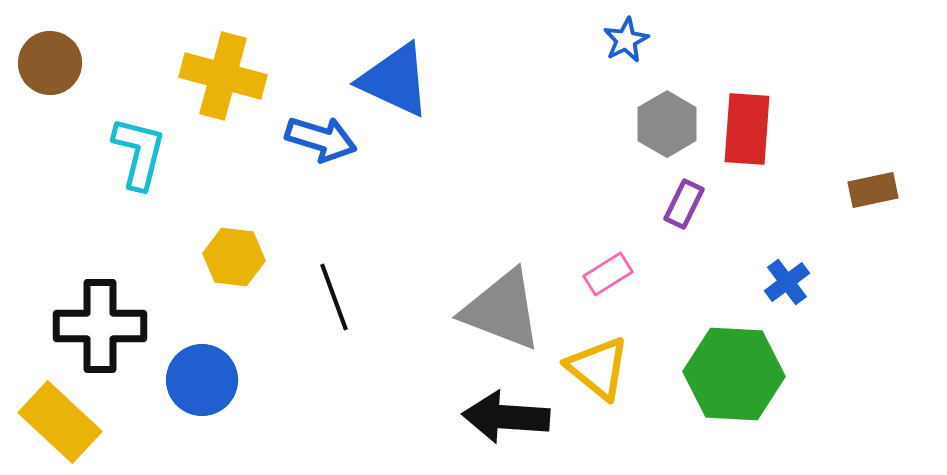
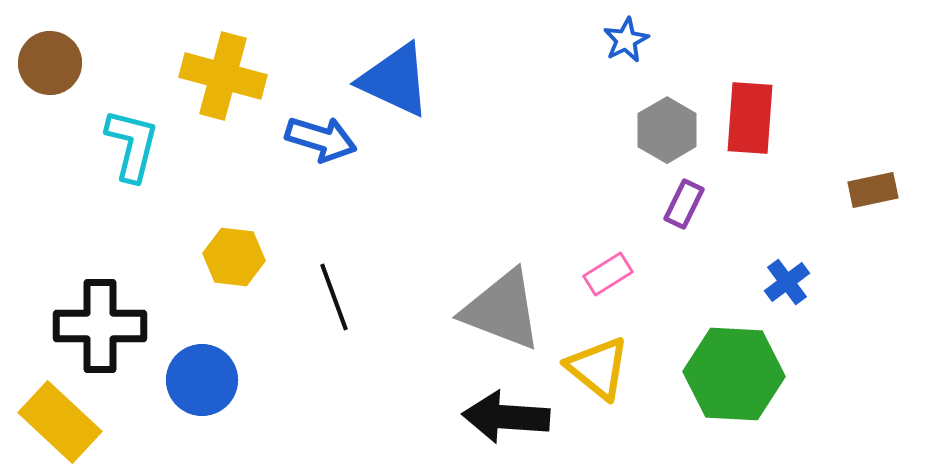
gray hexagon: moved 6 px down
red rectangle: moved 3 px right, 11 px up
cyan L-shape: moved 7 px left, 8 px up
